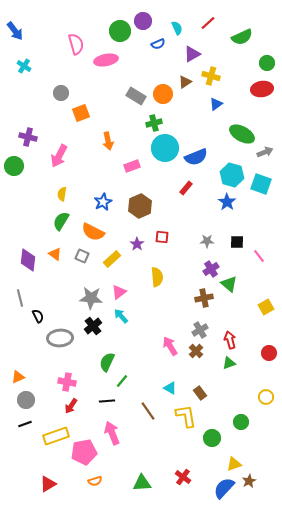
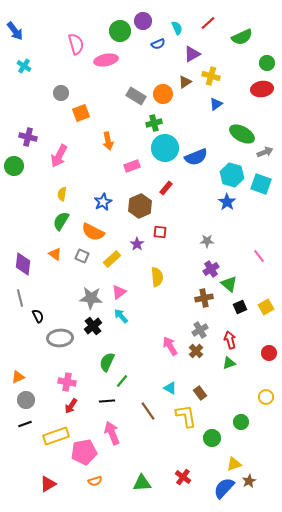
red rectangle at (186, 188): moved 20 px left
red square at (162, 237): moved 2 px left, 5 px up
black square at (237, 242): moved 3 px right, 65 px down; rotated 24 degrees counterclockwise
purple diamond at (28, 260): moved 5 px left, 4 px down
